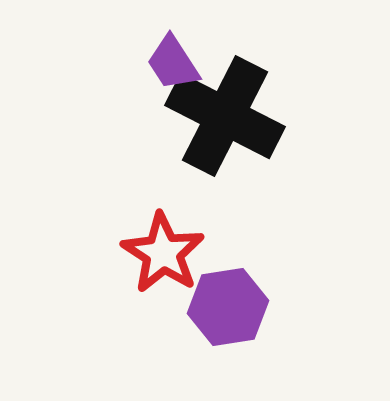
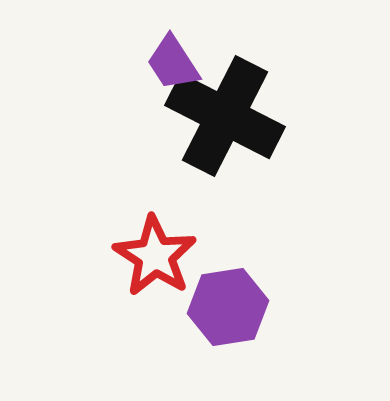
red star: moved 8 px left, 3 px down
